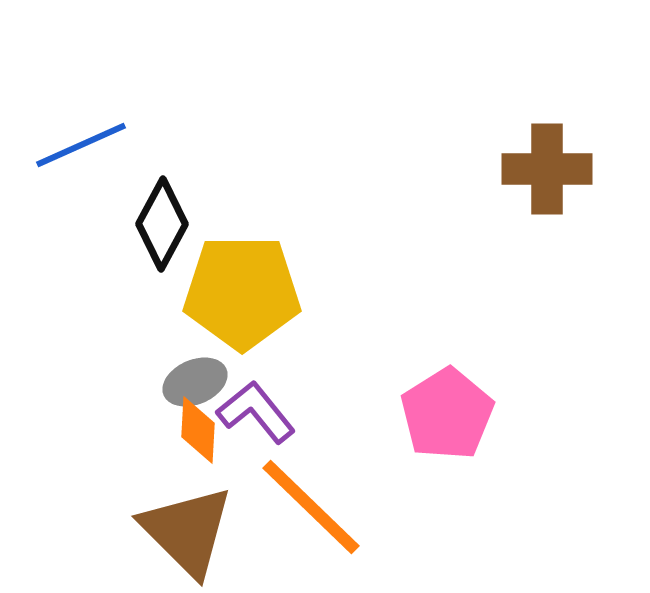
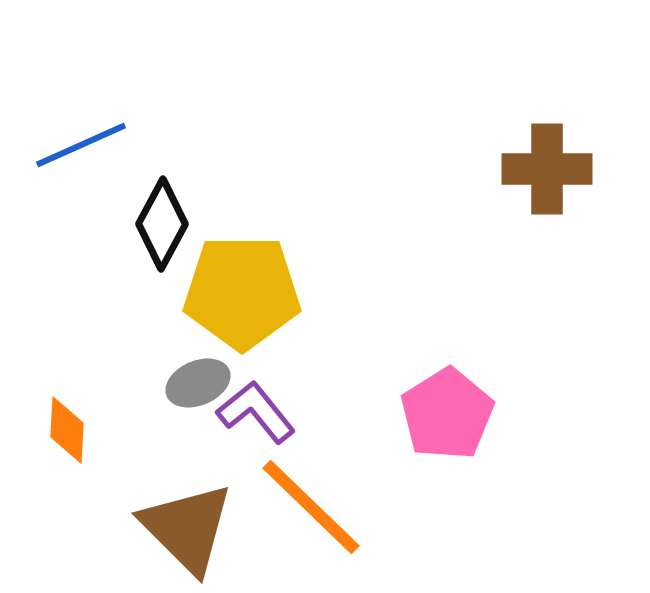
gray ellipse: moved 3 px right, 1 px down
orange diamond: moved 131 px left
brown triangle: moved 3 px up
